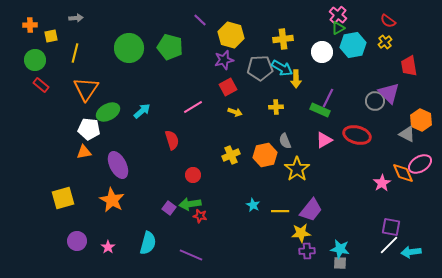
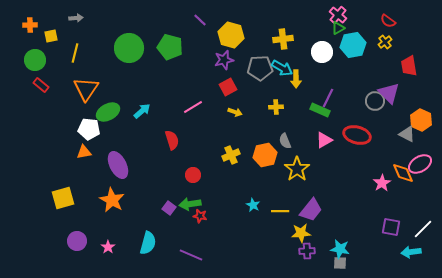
white line at (389, 245): moved 34 px right, 16 px up
